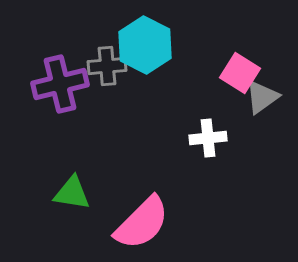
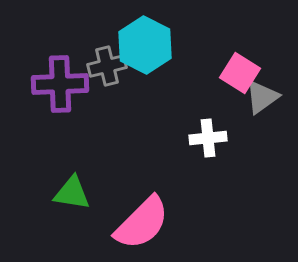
gray cross: rotated 9 degrees counterclockwise
purple cross: rotated 12 degrees clockwise
